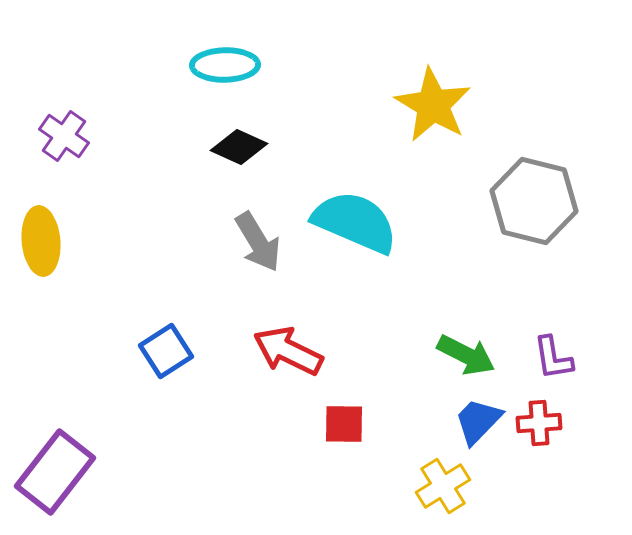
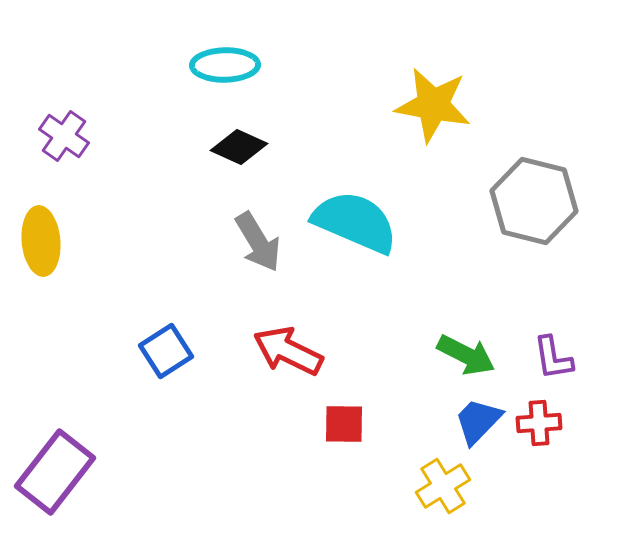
yellow star: rotated 20 degrees counterclockwise
